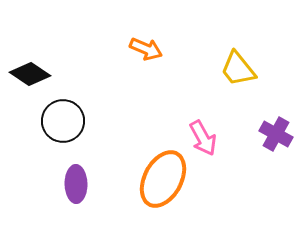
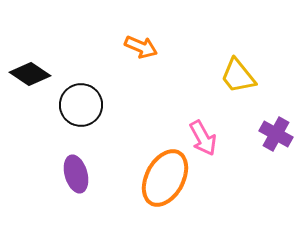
orange arrow: moved 5 px left, 2 px up
yellow trapezoid: moved 7 px down
black circle: moved 18 px right, 16 px up
orange ellipse: moved 2 px right, 1 px up
purple ellipse: moved 10 px up; rotated 15 degrees counterclockwise
